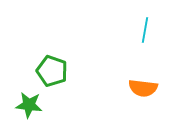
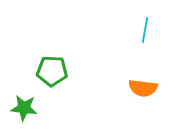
green pentagon: rotated 16 degrees counterclockwise
green star: moved 5 px left, 3 px down
